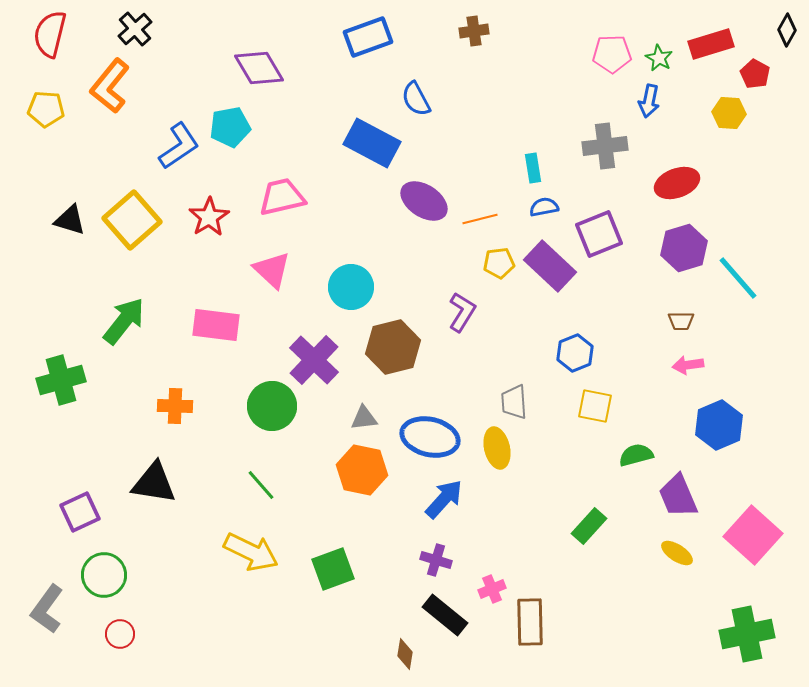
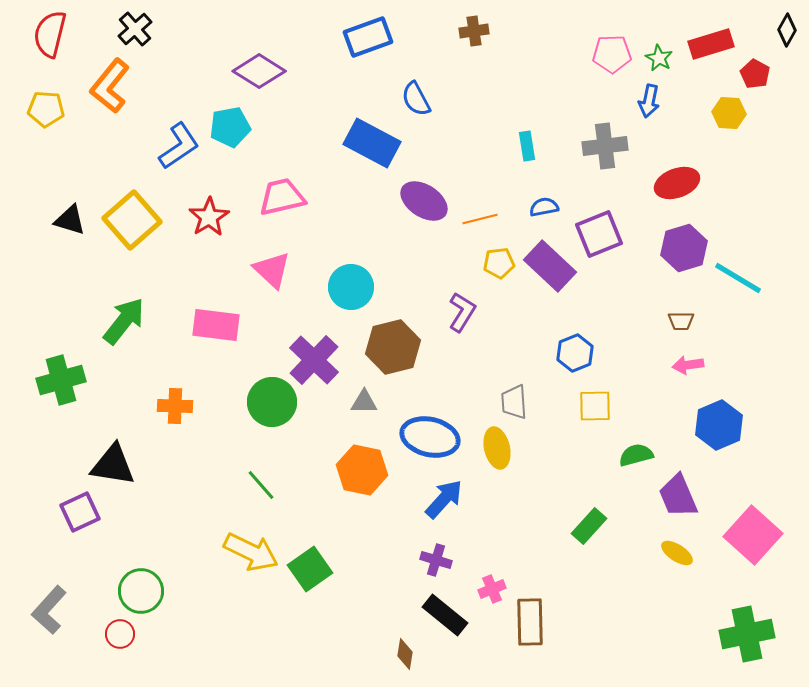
purple diamond at (259, 68): moved 3 px down; rotated 27 degrees counterclockwise
cyan rectangle at (533, 168): moved 6 px left, 22 px up
cyan line at (738, 278): rotated 18 degrees counterclockwise
green circle at (272, 406): moved 4 px up
yellow square at (595, 406): rotated 12 degrees counterclockwise
gray triangle at (364, 418): moved 16 px up; rotated 8 degrees clockwise
black triangle at (154, 483): moved 41 px left, 18 px up
green square at (333, 569): moved 23 px left; rotated 15 degrees counterclockwise
green circle at (104, 575): moved 37 px right, 16 px down
gray L-shape at (47, 609): moved 2 px right, 1 px down; rotated 6 degrees clockwise
